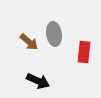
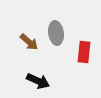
gray ellipse: moved 2 px right, 1 px up
